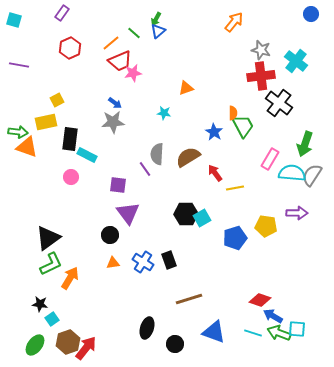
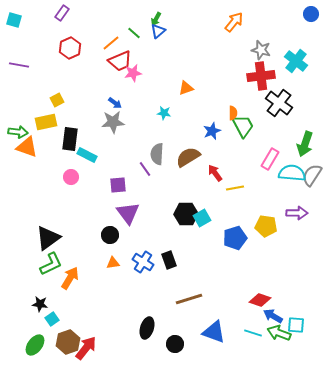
blue star at (214, 132): moved 2 px left, 1 px up; rotated 18 degrees clockwise
purple square at (118, 185): rotated 12 degrees counterclockwise
cyan square at (297, 329): moved 1 px left, 4 px up
